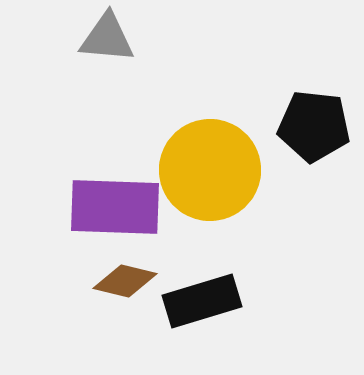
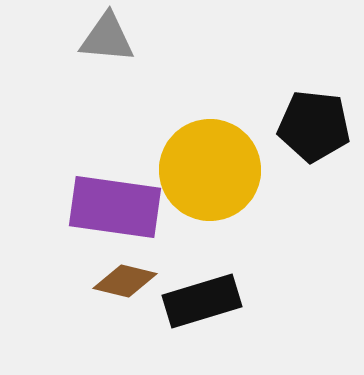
purple rectangle: rotated 6 degrees clockwise
